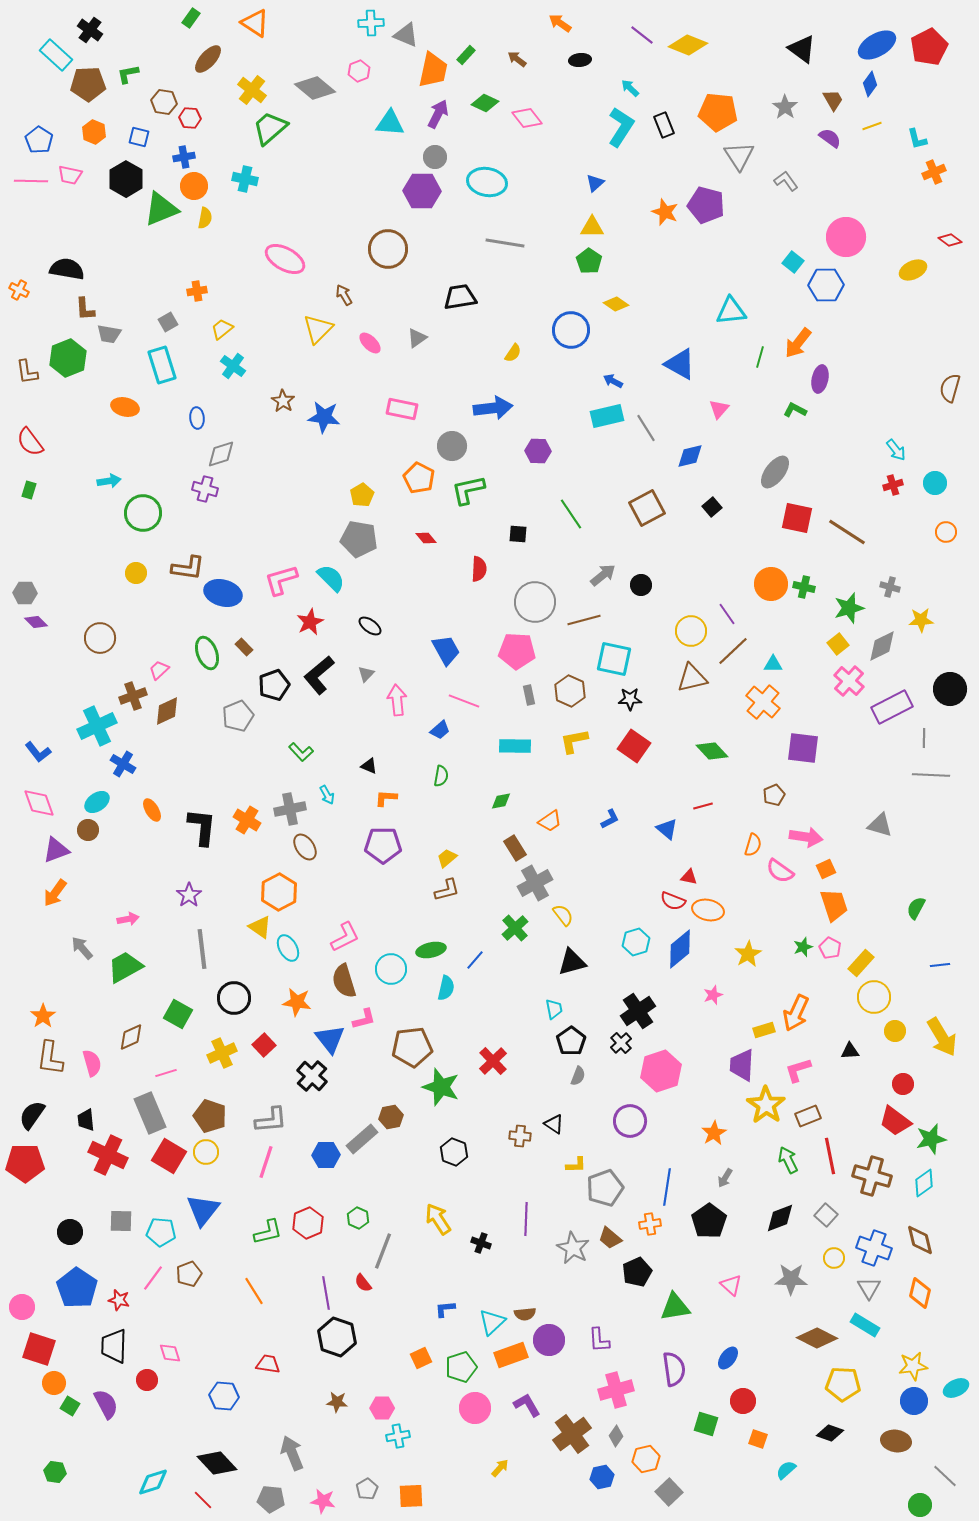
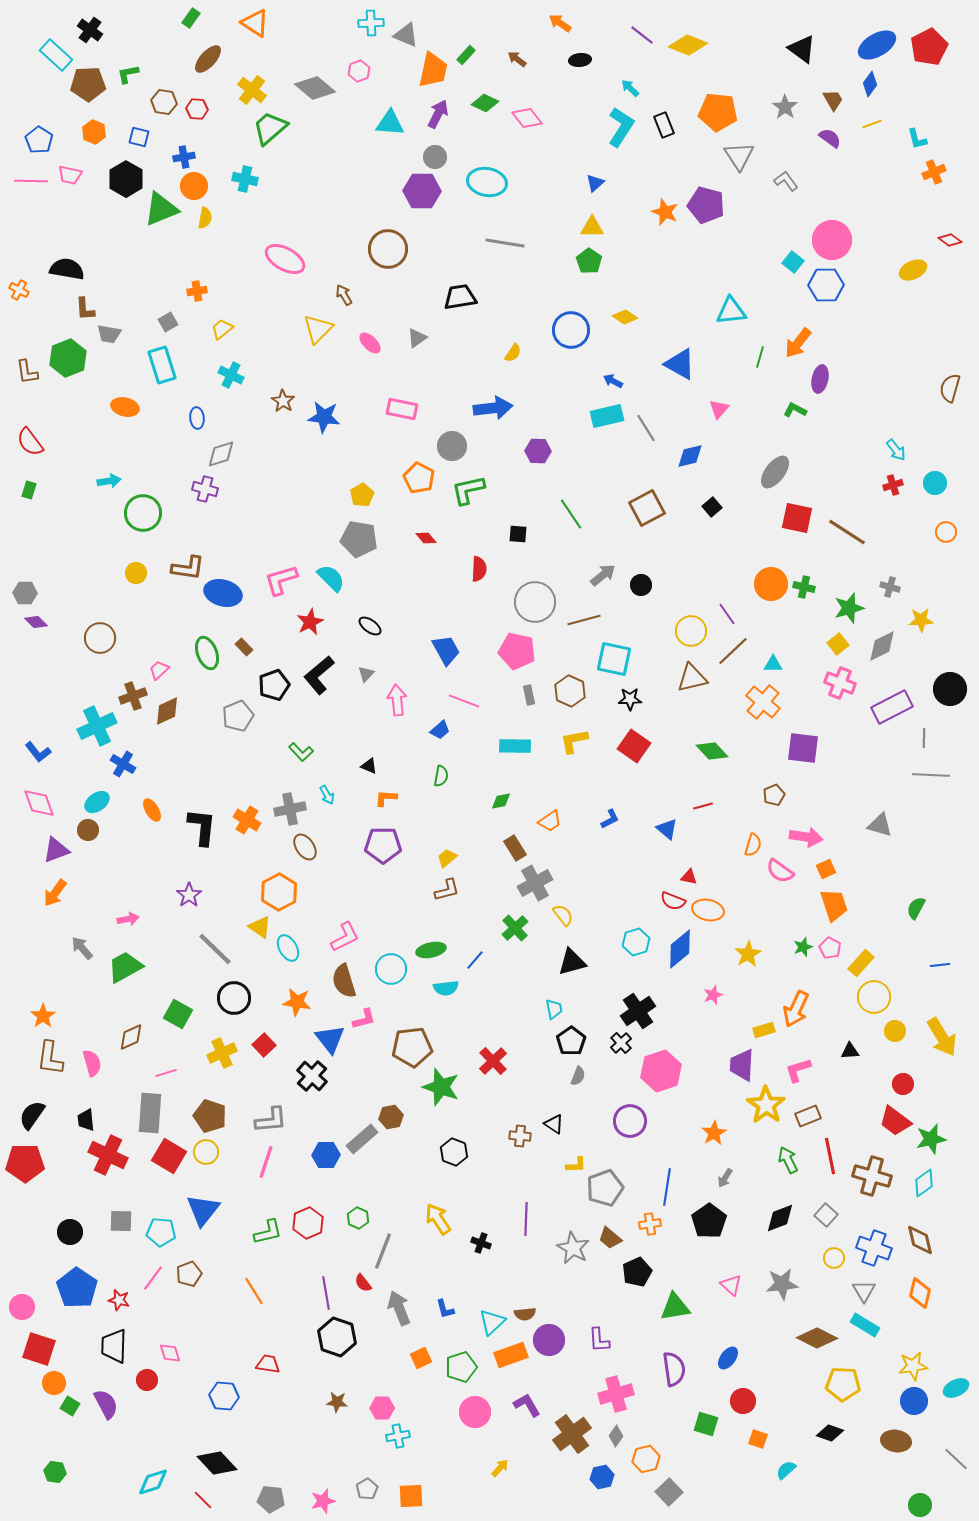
red hexagon at (190, 118): moved 7 px right, 9 px up
yellow line at (872, 126): moved 2 px up
pink circle at (846, 237): moved 14 px left, 3 px down
yellow diamond at (616, 304): moved 9 px right, 13 px down
cyan cross at (233, 366): moved 2 px left, 9 px down; rotated 10 degrees counterclockwise
pink pentagon at (517, 651): rotated 9 degrees clockwise
pink cross at (849, 681): moved 9 px left, 2 px down; rotated 20 degrees counterclockwise
gray line at (202, 949): moved 13 px right; rotated 39 degrees counterclockwise
cyan semicircle at (446, 988): rotated 70 degrees clockwise
orange arrow at (796, 1013): moved 4 px up
gray rectangle at (150, 1113): rotated 27 degrees clockwise
gray star at (791, 1279): moved 9 px left, 5 px down; rotated 8 degrees counterclockwise
gray triangle at (869, 1288): moved 5 px left, 3 px down
blue L-shape at (445, 1309): rotated 100 degrees counterclockwise
pink cross at (616, 1390): moved 4 px down
pink circle at (475, 1408): moved 4 px down
gray arrow at (292, 1453): moved 107 px right, 145 px up
gray line at (945, 1476): moved 11 px right, 17 px up
pink star at (323, 1501): rotated 25 degrees counterclockwise
